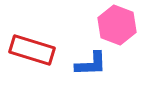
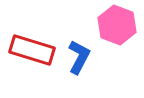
blue L-shape: moved 12 px left, 7 px up; rotated 60 degrees counterclockwise
